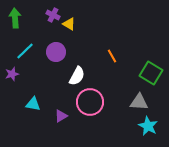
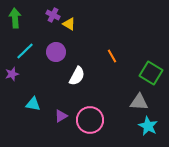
pink circle: moved 18 px down
